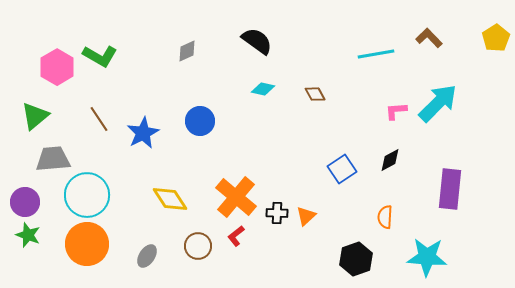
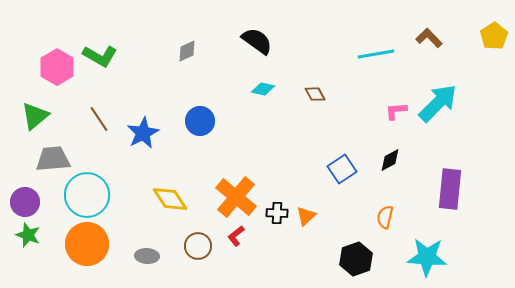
yellow pentagon: moved 2 px left, 2 px up
orange semicircle: rotated 10 degrees clockwise
gray ellipse: rotated 60 degrees clockwise
